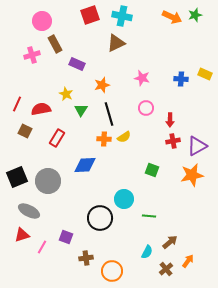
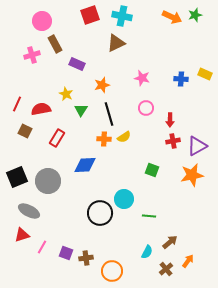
black circle at (100, 218): moved 5 px up
purple square at (66, 237): moved 16 px down
